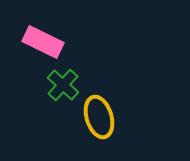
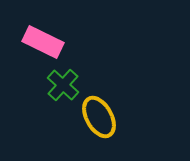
yellow ellipse: rotated 12 degrees counterclockwise
